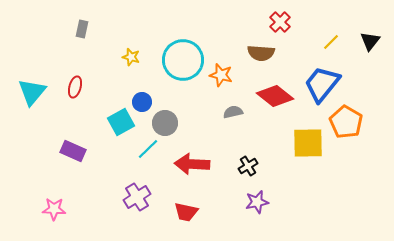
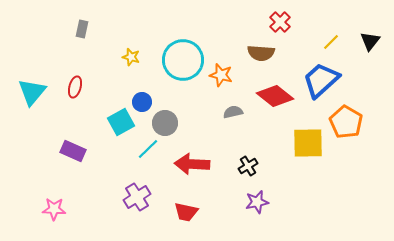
blue trapezoid: moved 1 px left, 4 px up; rotated 9 degrees clockwise
